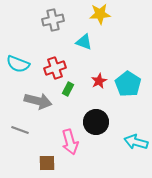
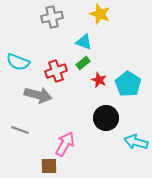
yellow star: rotated 25 degrees clockwise
gray cross: moved 1 px left, 3 px up
cyan semicircle: moved 2 px up
red cross: moved 1 px right, 3 px down
red star: moved 1 px up; rotated 21 degrees counterclockwise
green rectangle: moved 15 px right, 26 px up; rotated 24 degrees clockwise
gray arrow: moved 6 px up
black circle: moved 10 px right, 4 px up
pink arrow: moved 5 px left, 2 px down; rotated 135 degrees counterclockwise
brown square: moved 2 px right, 3 px down
